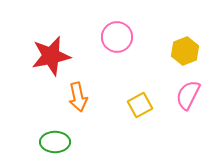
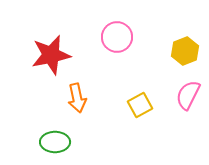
red star: moved 1 px up
orange arrow: moved 1 px left, 1 px down
